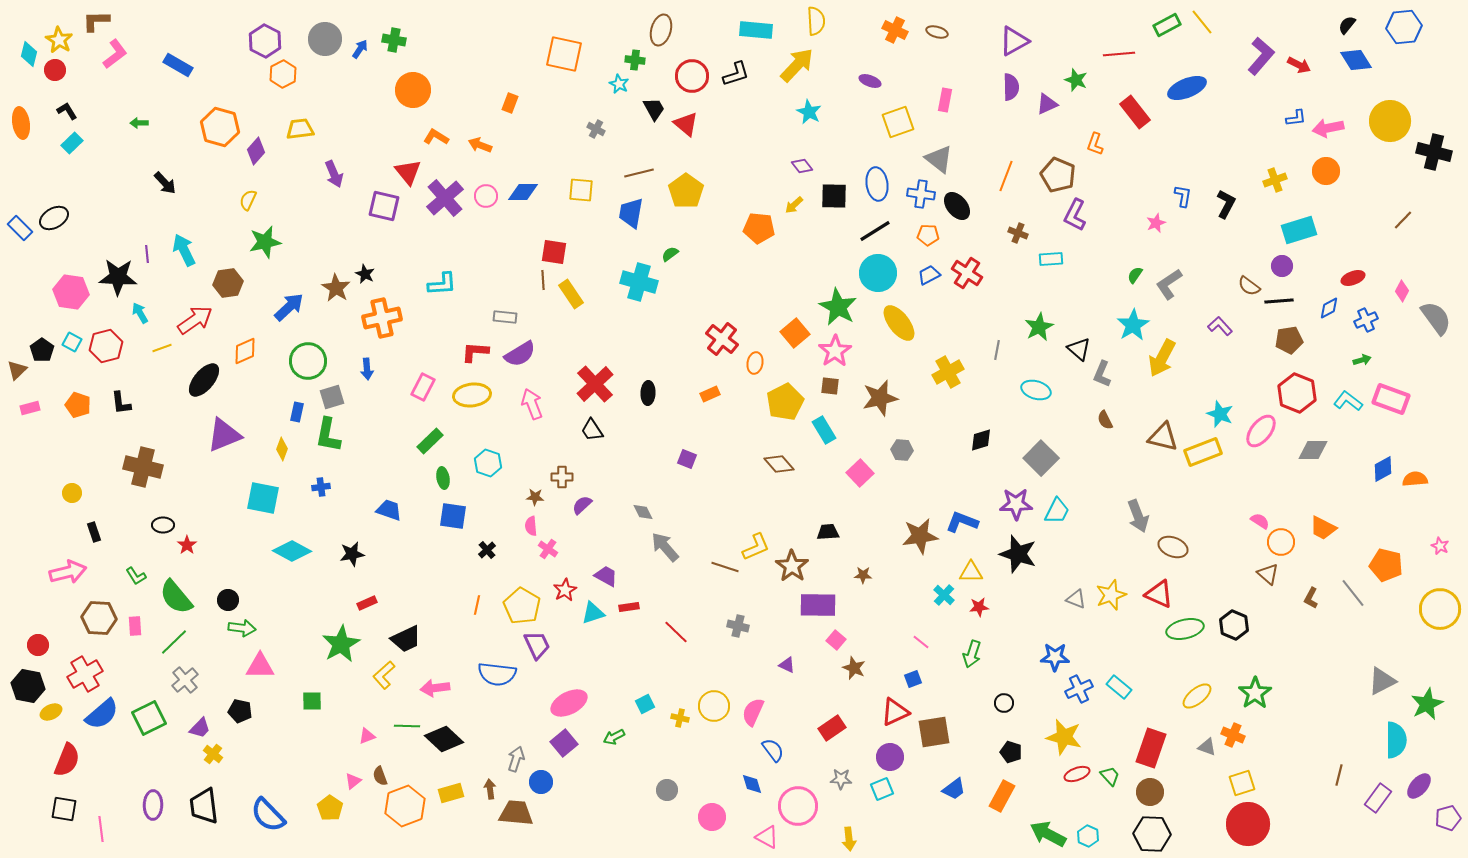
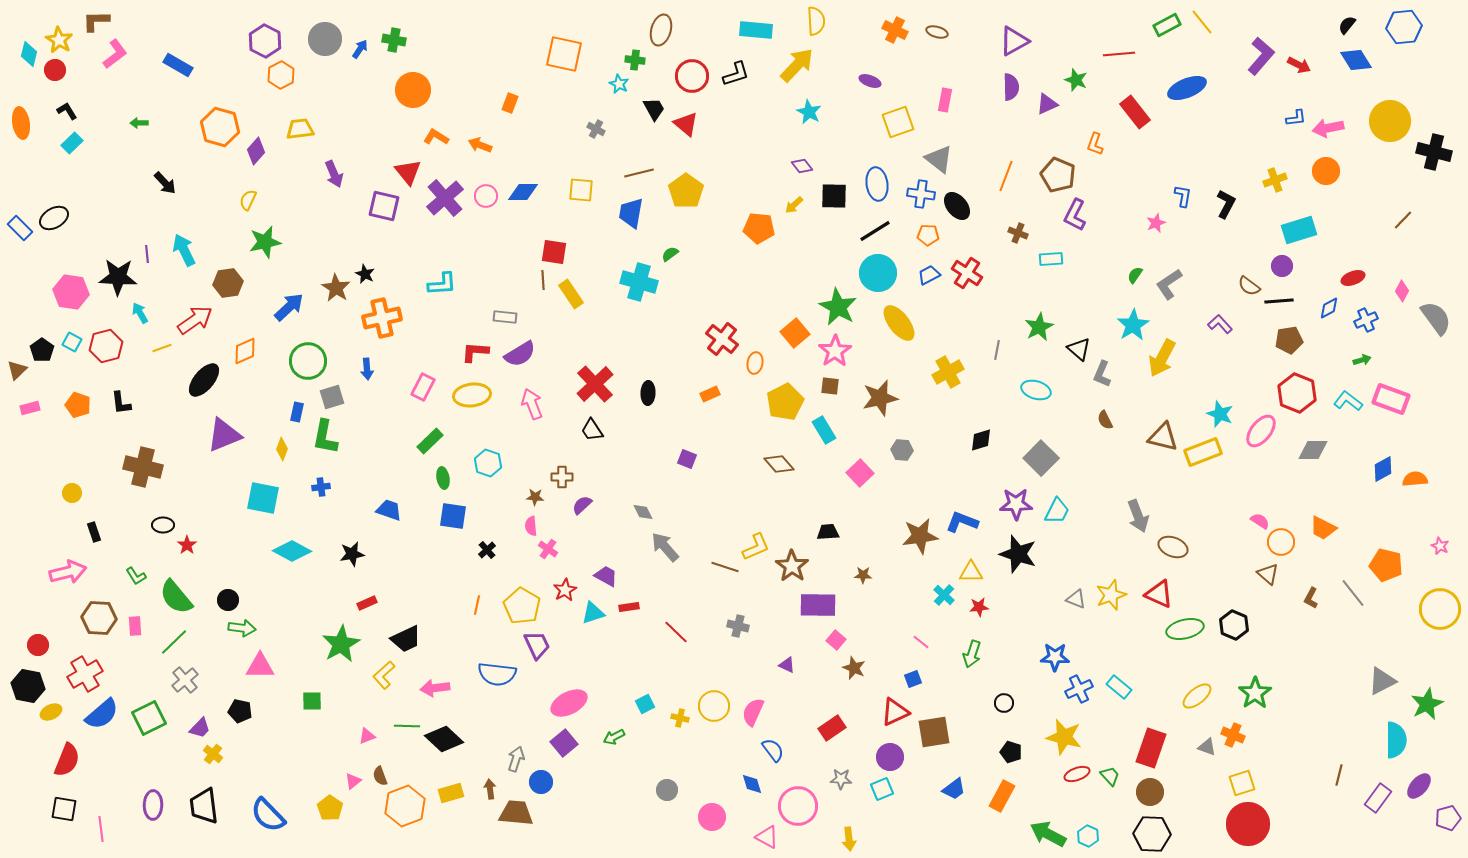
orange hexagon at (283, 74): moved 2 px left, 1 px down
purple L-shape at (1220, 326): moved 2 px up
green L-shape at (328, 435): moved 3 px left, 2 px down
